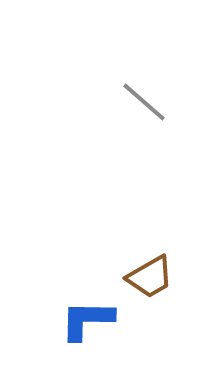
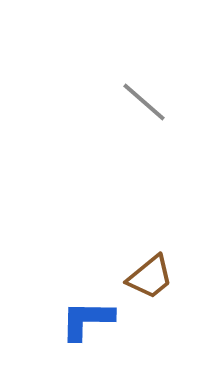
brown trapezoid: rotated 9 degrees counterclockwise
